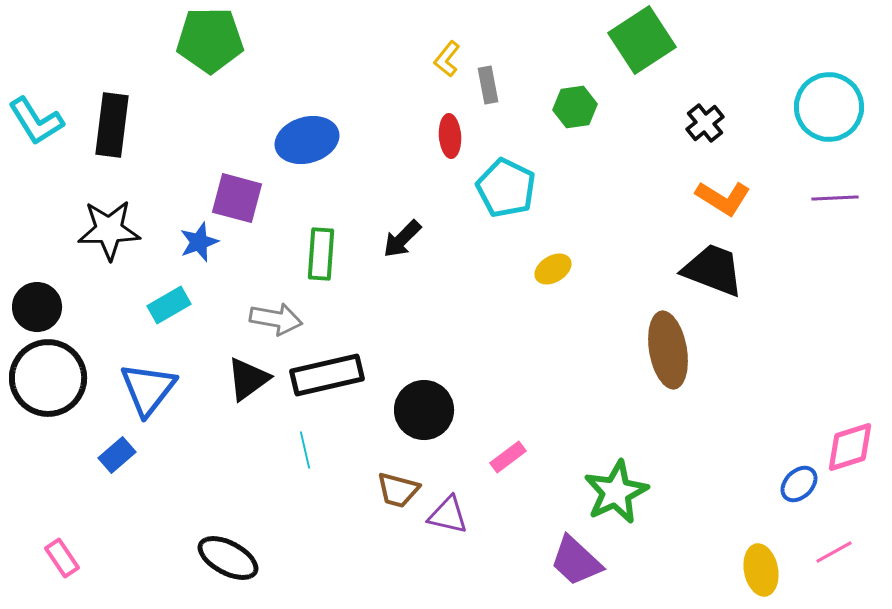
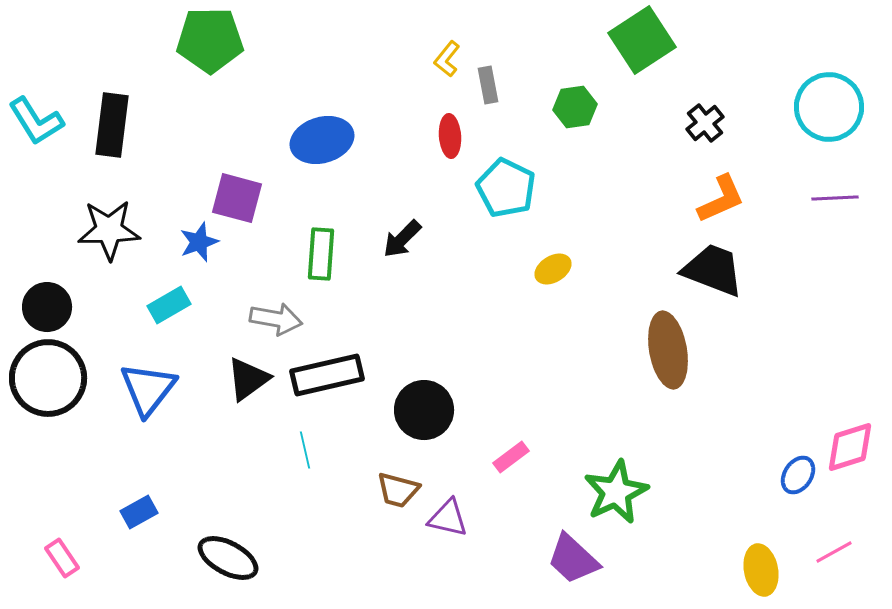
blue ellipse at (307, 140): moved 15 px right
orange L-shape at (723, 198): moved 2 px left, 1 px down; rotated 56 degrees counterclockwise
black circle at (37, 307): moved 10 px right
blue rectangle at (117, 455): moved 22 px right, 57 px down; rotated 12 degrees clockwise
pink rectangle at (508, 457): moved 3 px right
blue ellipse at (799, 484): moved 1 px left, 9 px up; rotated 12 degrees counterclockwise
purple triangle at (448, 515): moved 3 px down
purple trapezoid at (576, 561): moved 3 px left, 2 px up
